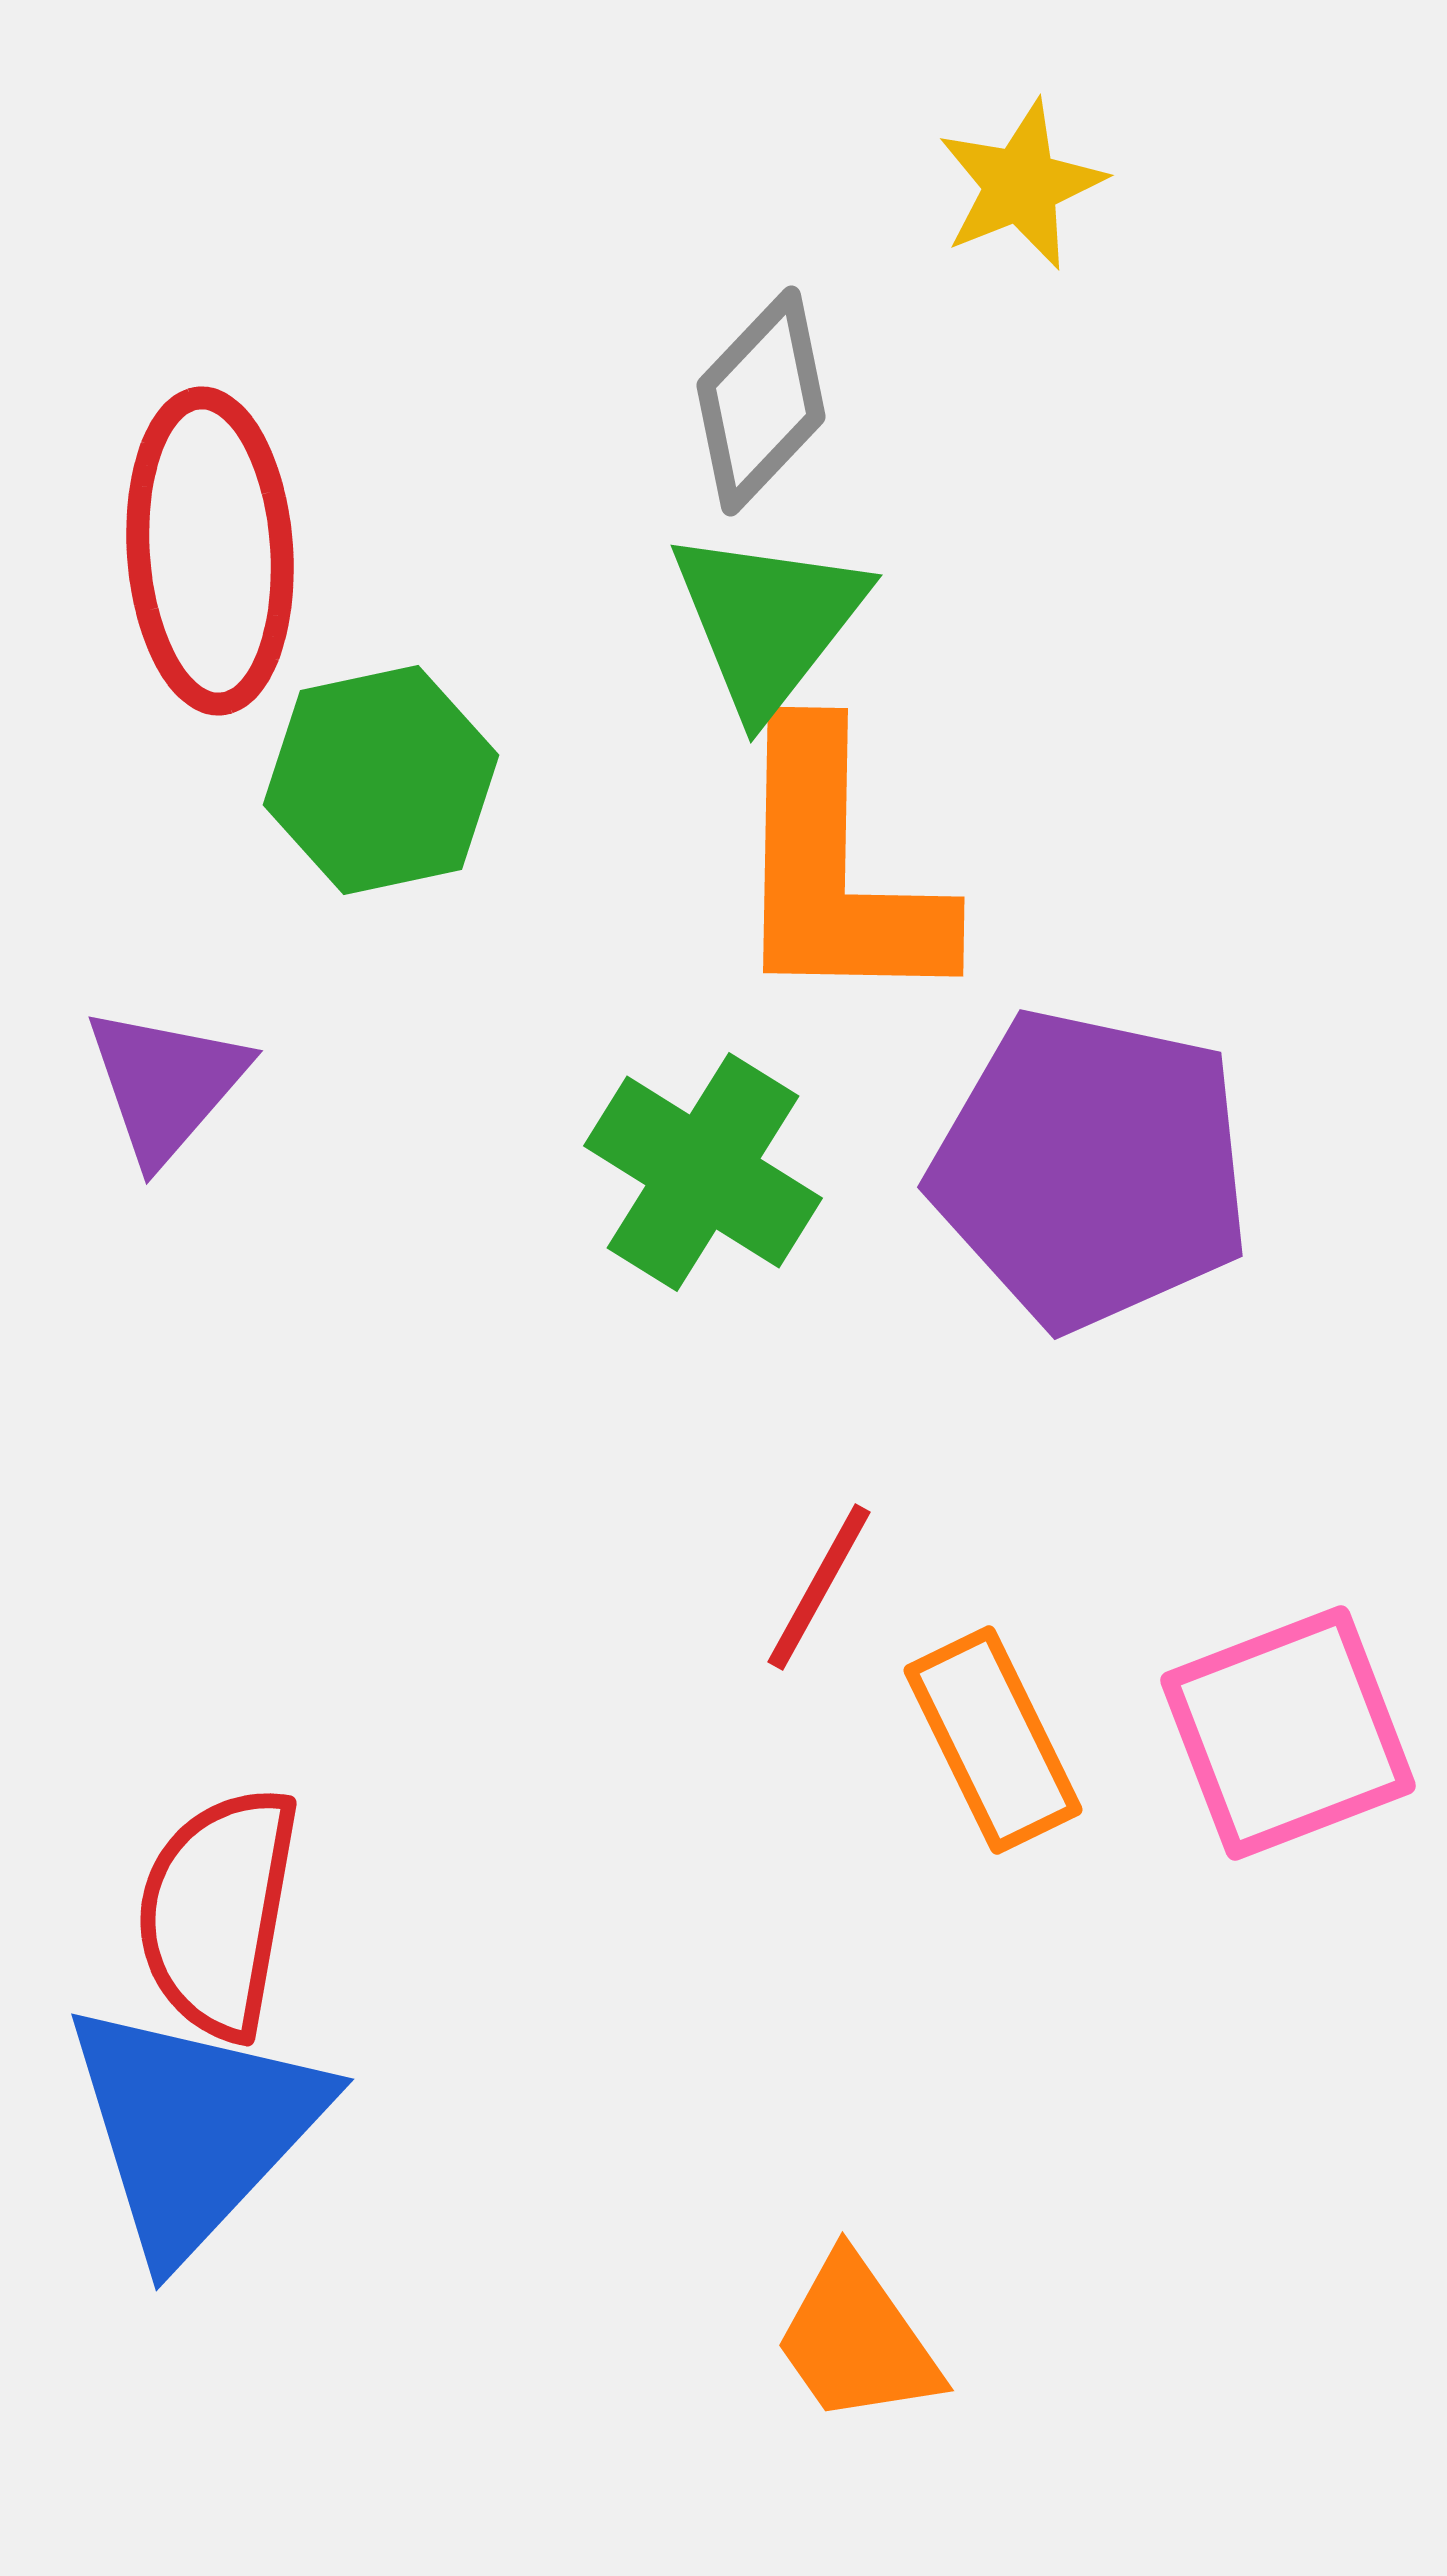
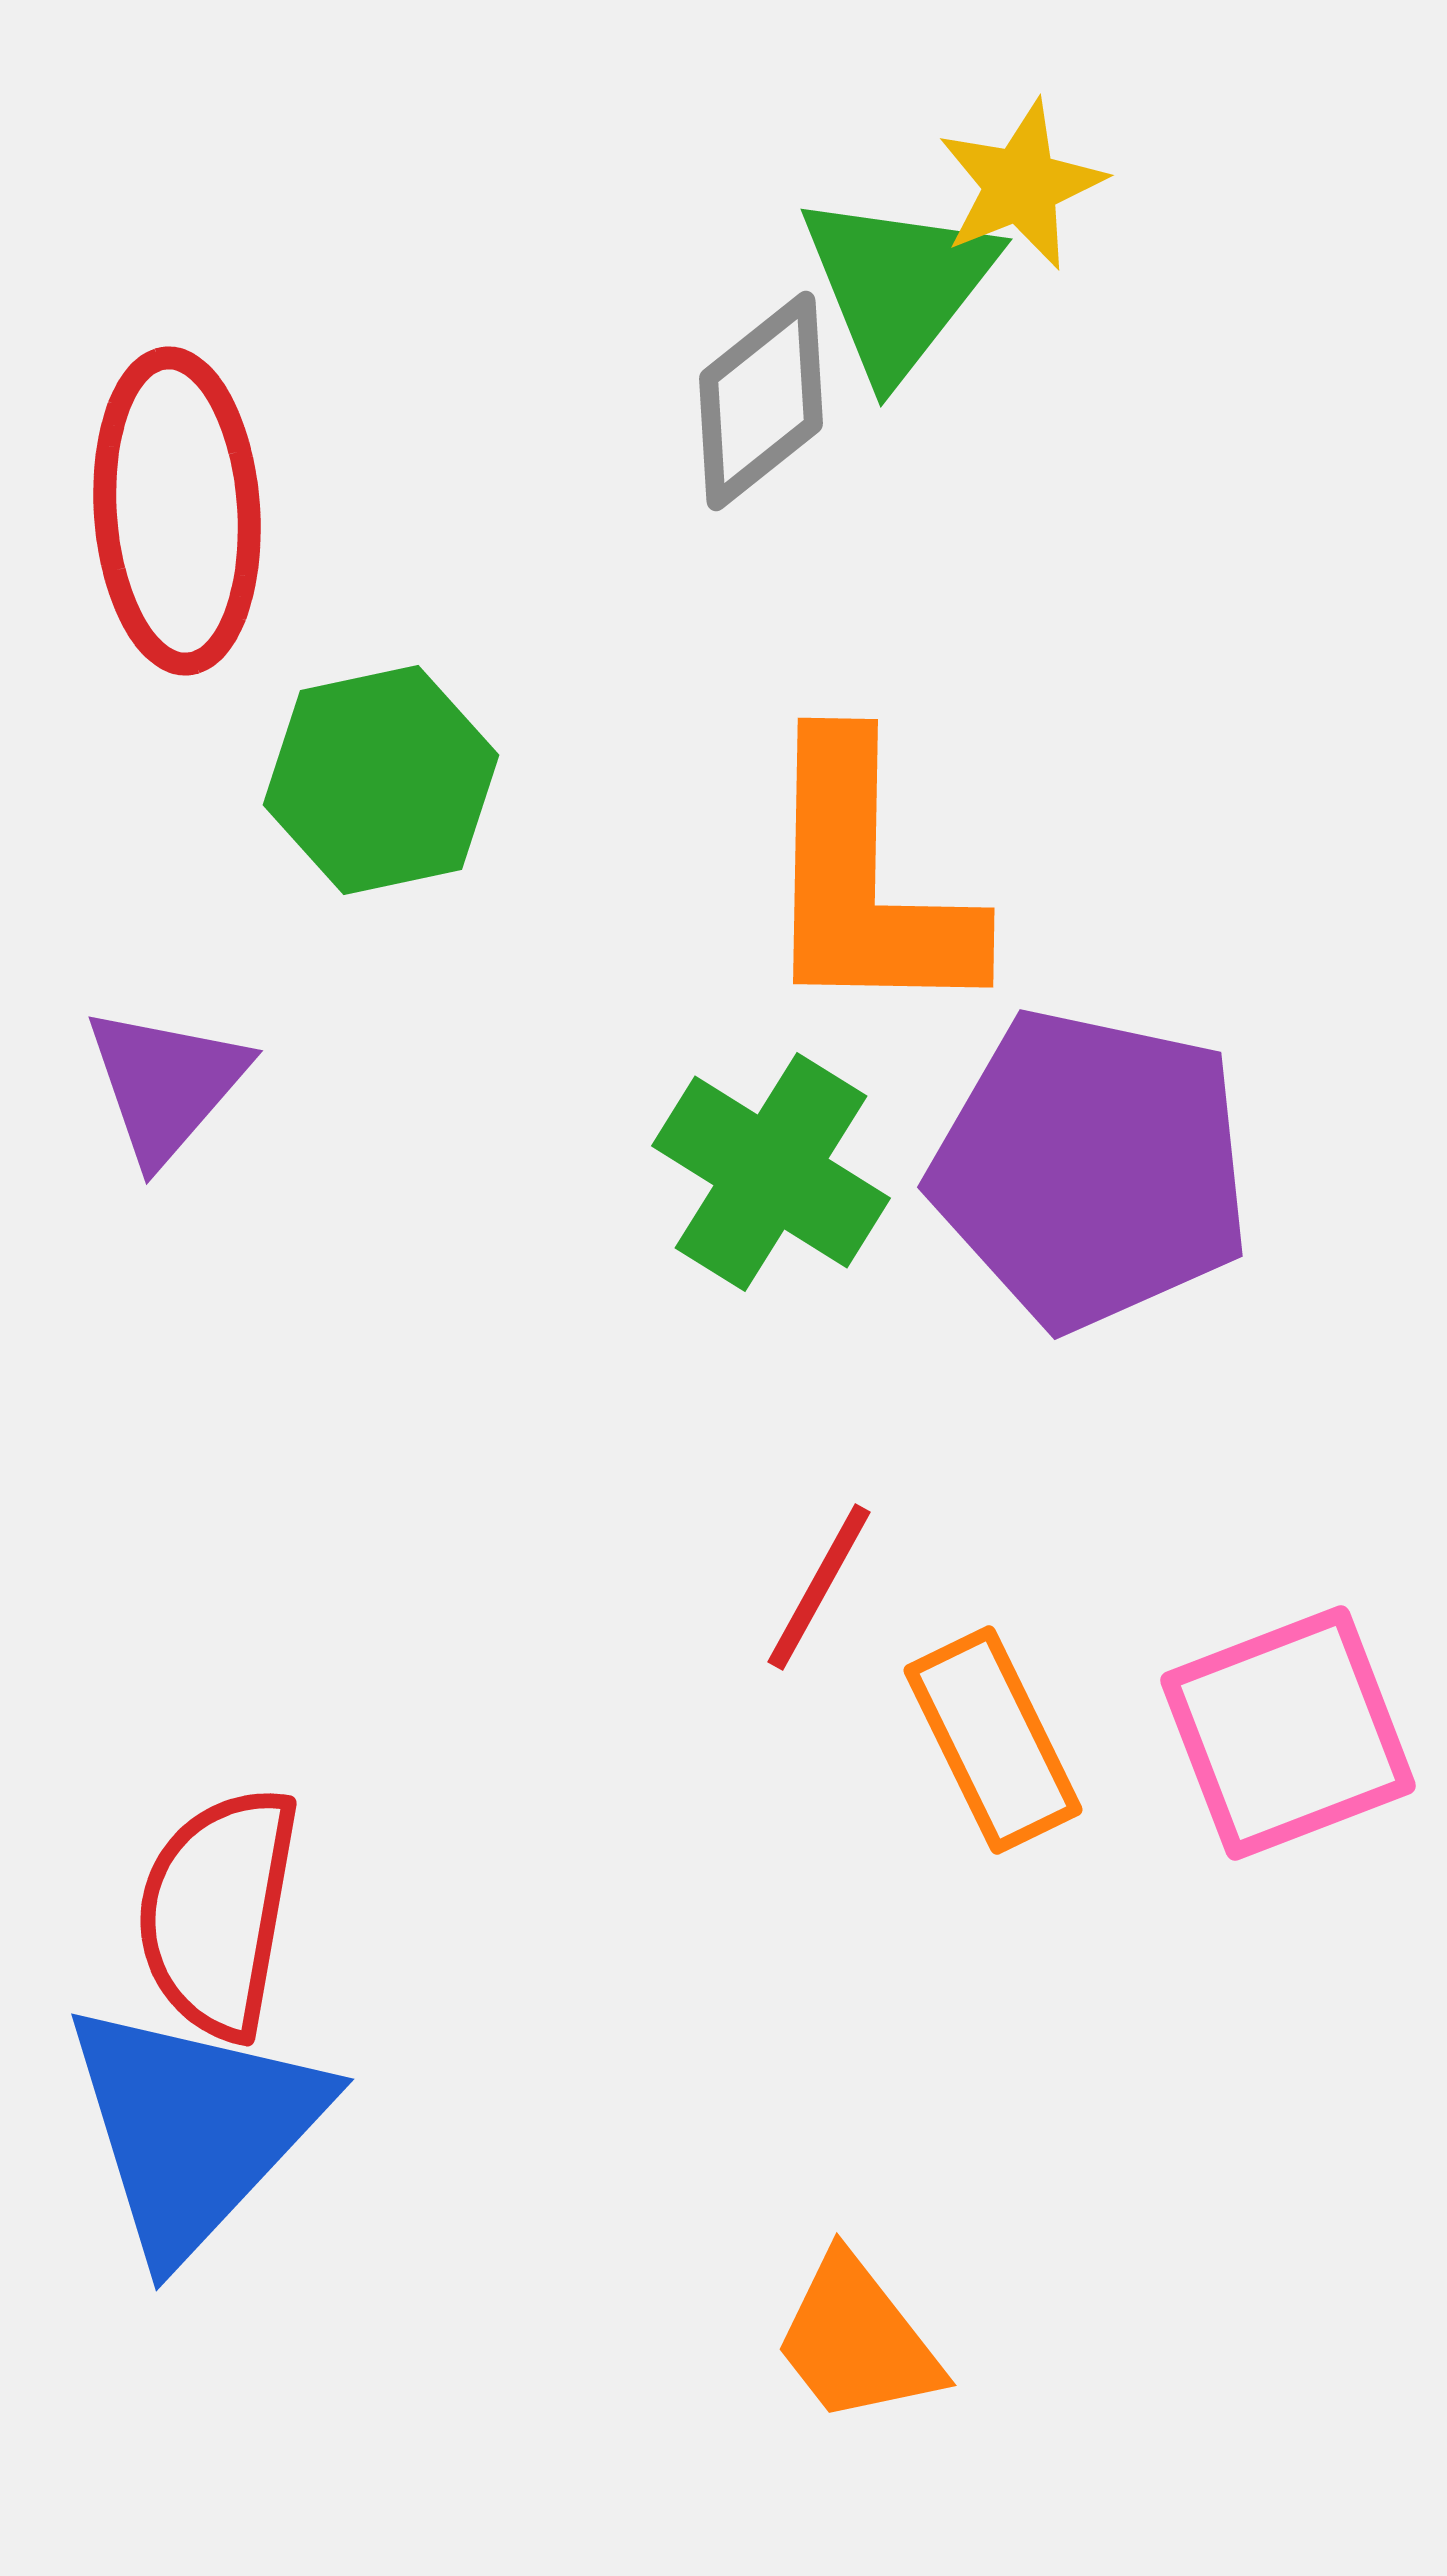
gray diamond: rotated 8 degrees clockwise
red ellipse: moved 33 px left, 40 px up
green triangle: moved 130 px right, 336 px up
orange L-shape: moved 30 px right, 11 px down
green cross: moved 68 px right
orange trapezoid: rotated 3 degrees counterclockwise
